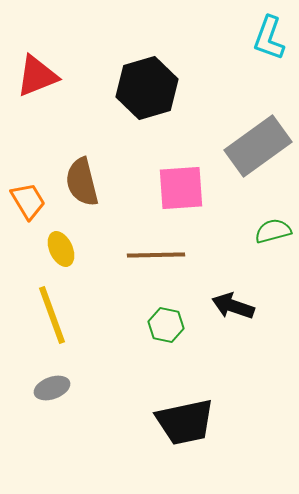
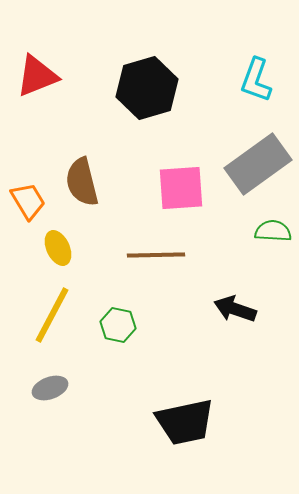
cyan L-shape: moved 13 px left, 42 px down
gray rectangle: moved 18 px down
green semicircle: rotated 18 degrees clockwise
yellow ellipse: moved 3 px left, 1 px up
black arrow: moved 2 px right, 3 px down
yellow line: rotated 48 degrees clockwise
green hexagon: moved 48 px left
gray ellipse: moved 2 px left
